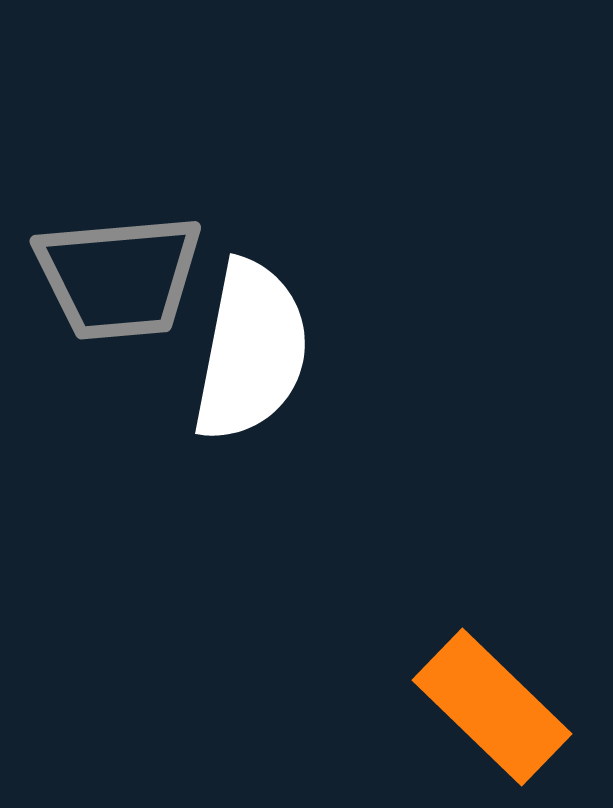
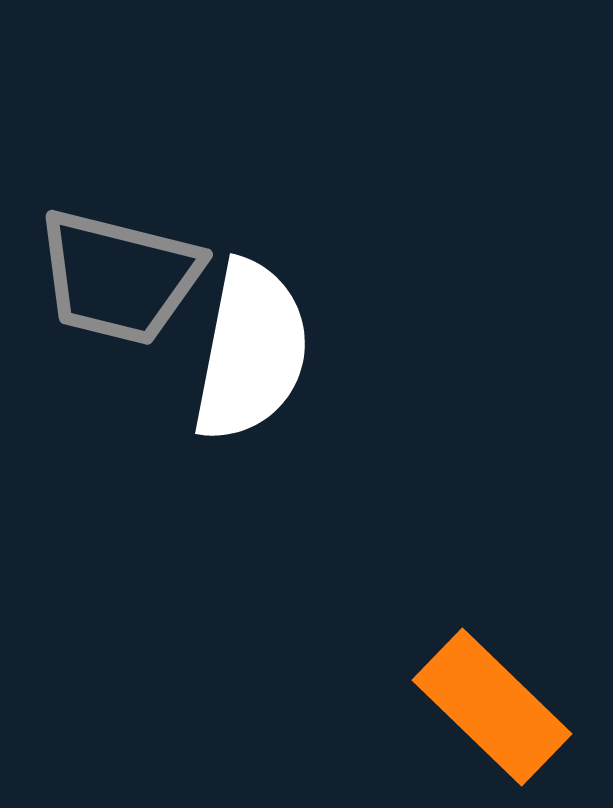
gray trapezoid: rotated 19 degrees clockwise
